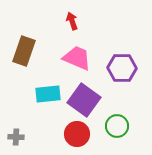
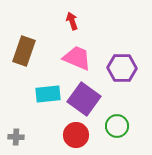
purple square: moved 1 px up
red circle: moved 1 px left, 1 px down
